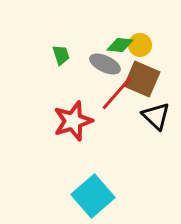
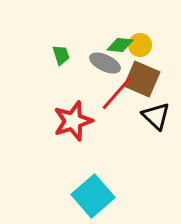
gray ellipse: moved 1 px up
